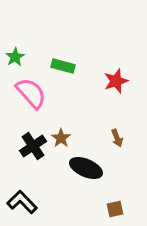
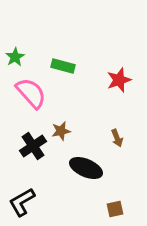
red star: moved 3 px right, 1 px up
brown star: moved 7 px up; rotated 24 degrees clockwise
black L-shape: rotated 76 degrees counterclockwise
